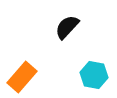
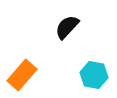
orange rectangle: moved 2 px up
